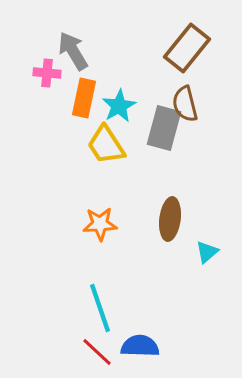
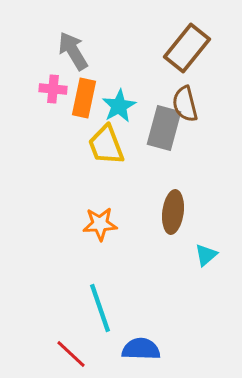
pink cross: moved 6 px right, 16 px down
yellow trapezoid: rotated 12 degrees clockwise
brown ellipse: moved 3 px right, 7 px up
cyan triangle: moved 1 px left, 3 px down
blue semicircle: moved 1 px right, 3 px down
red line: moved 26 px left, 2 px down
